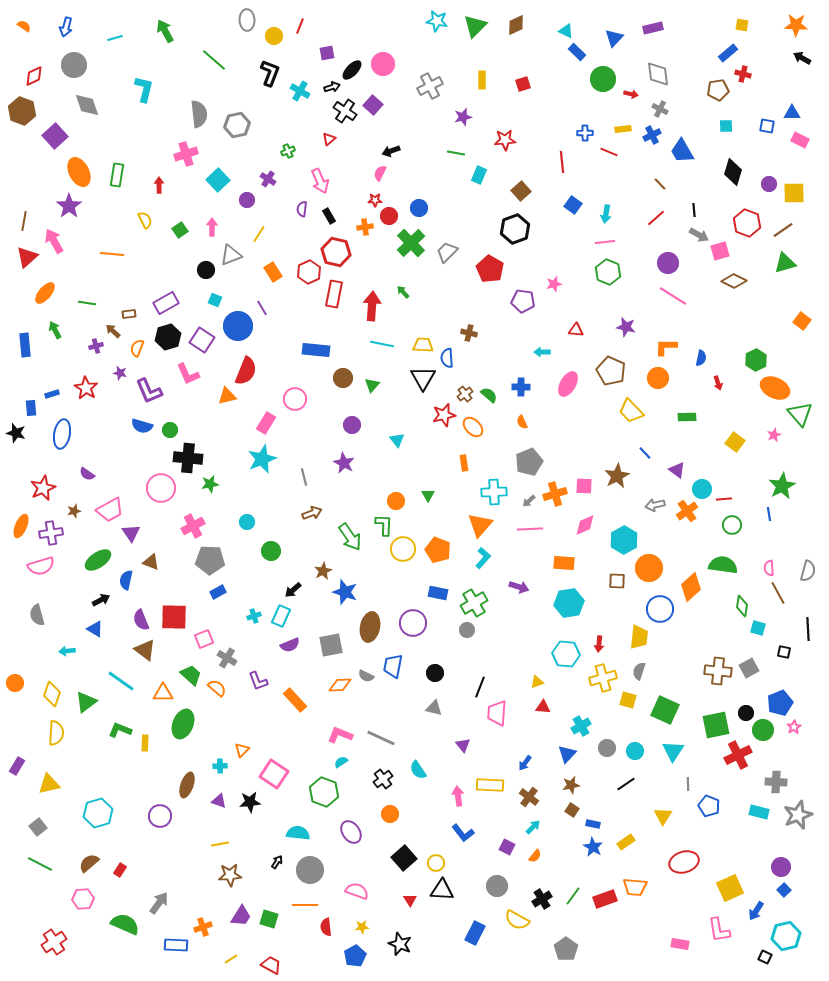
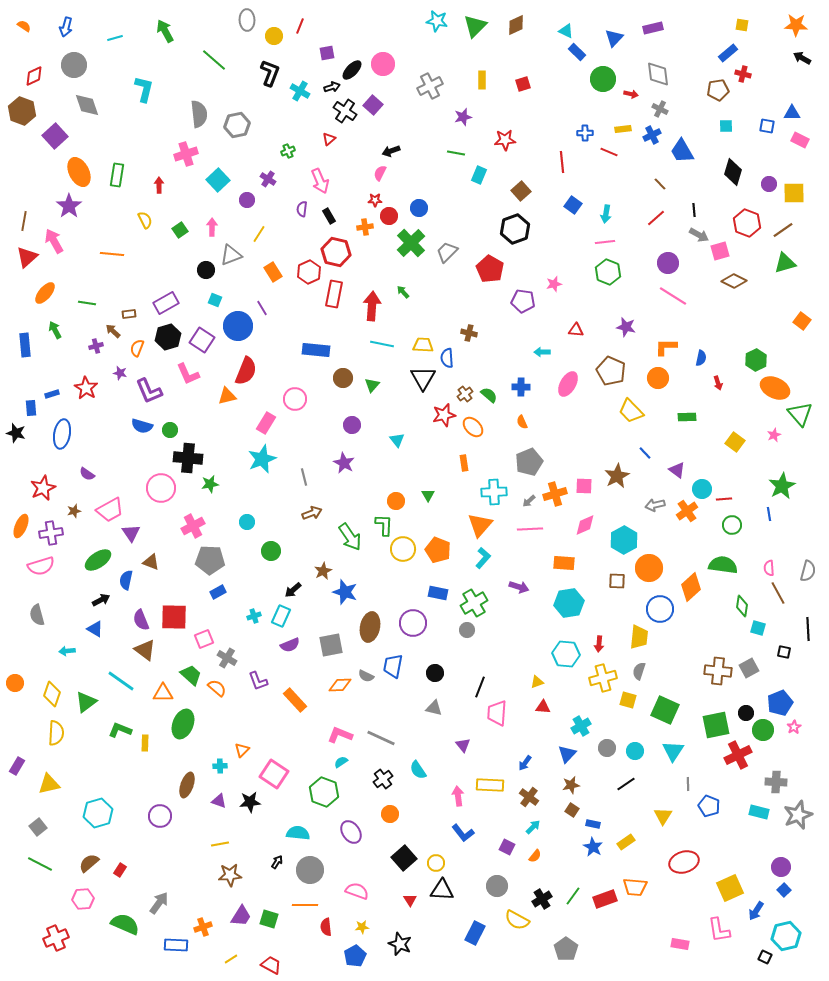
red cross at (54, 942): moved 2 px right, 4 px up; rotated 10 degrees clockwise
